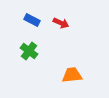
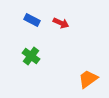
green cross: moved 2 px right, 5 px down
orange trapezoid: moved 16 px right, 4 px down; rotated 30 degrees counterclockwise
